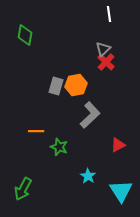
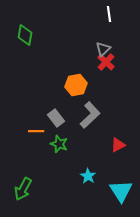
gray rectangle: moved 32 px down; rotated 54 degrees counterclockwise
green star: moved 3 px up
